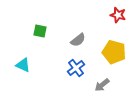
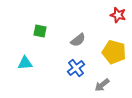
cyan triangle: moved 2 px right, 2 px up; rotated 28 degrees counterclockwise
